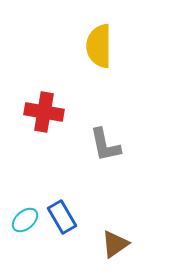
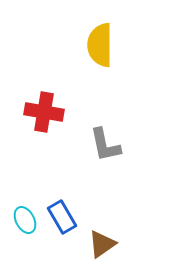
yellow semicircle: moved 1 px right, 1 px up
cyan ellipse: rotated 76 degrees counterclockwise
brown triangle: moved 13 px left
